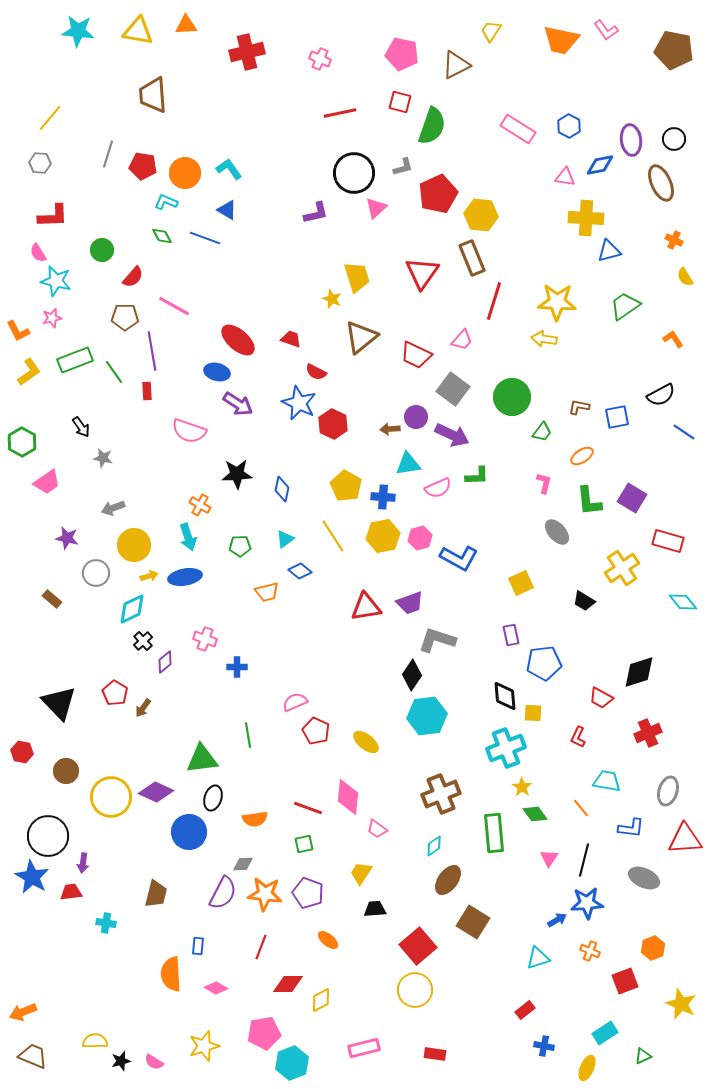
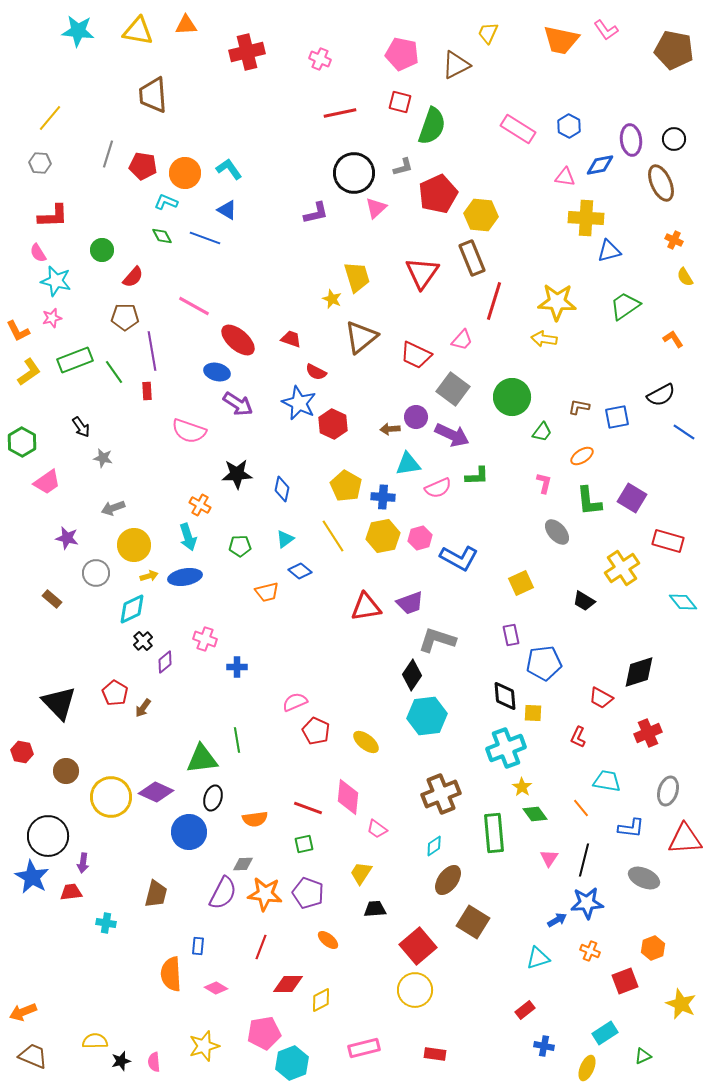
yellow trapezoid at (491, 31): moved 3 px left, 2 px down; rotated 10 degrees counterclockwise
pink line at (174, 306): moved 20 px right
green line at (248, 735): moved 11 px left, 5 px down
pink semicircle at (154, 1062): rotated 54 degrees clockwise
